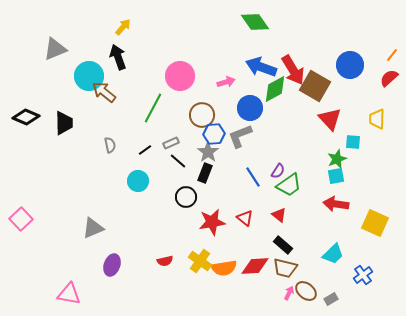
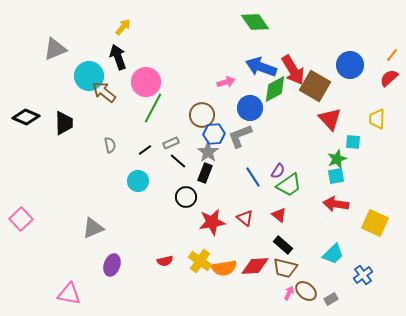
pink circle at (180, 76): moved 34 px left, 6 px down
